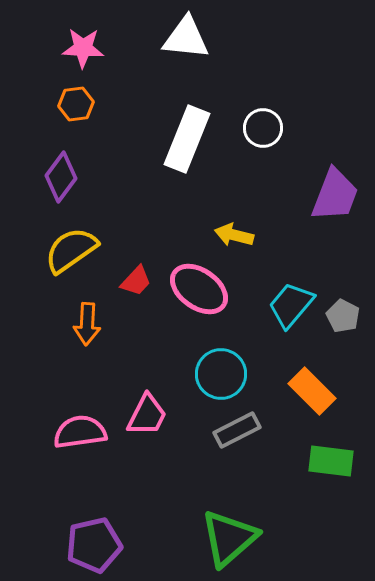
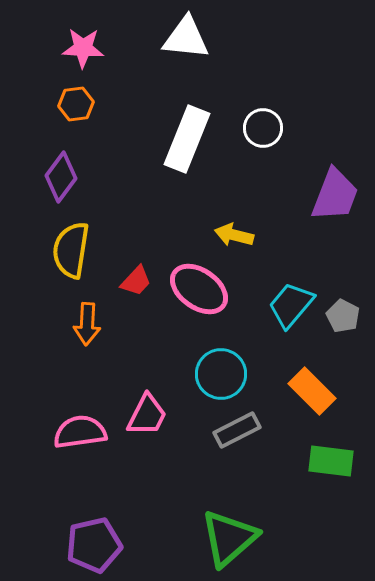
yellow semicircle: rotated 46 degrees counterclockwise
